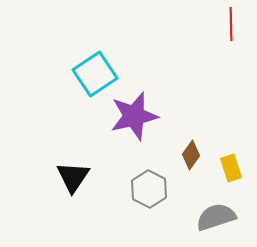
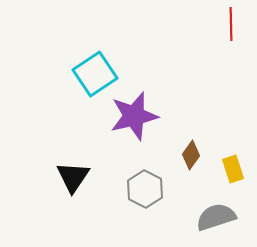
yellow rectangle: moved 2 px right, 1 px down
gray hexagon: moved 4 px left
